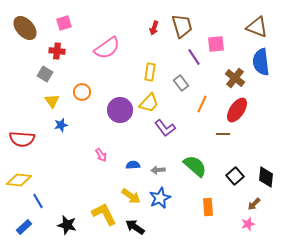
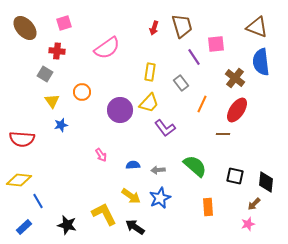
black square at (235, 176): rotated 36 degrees counterclockwise
black diamond at (266, 177): moved 5 px down
